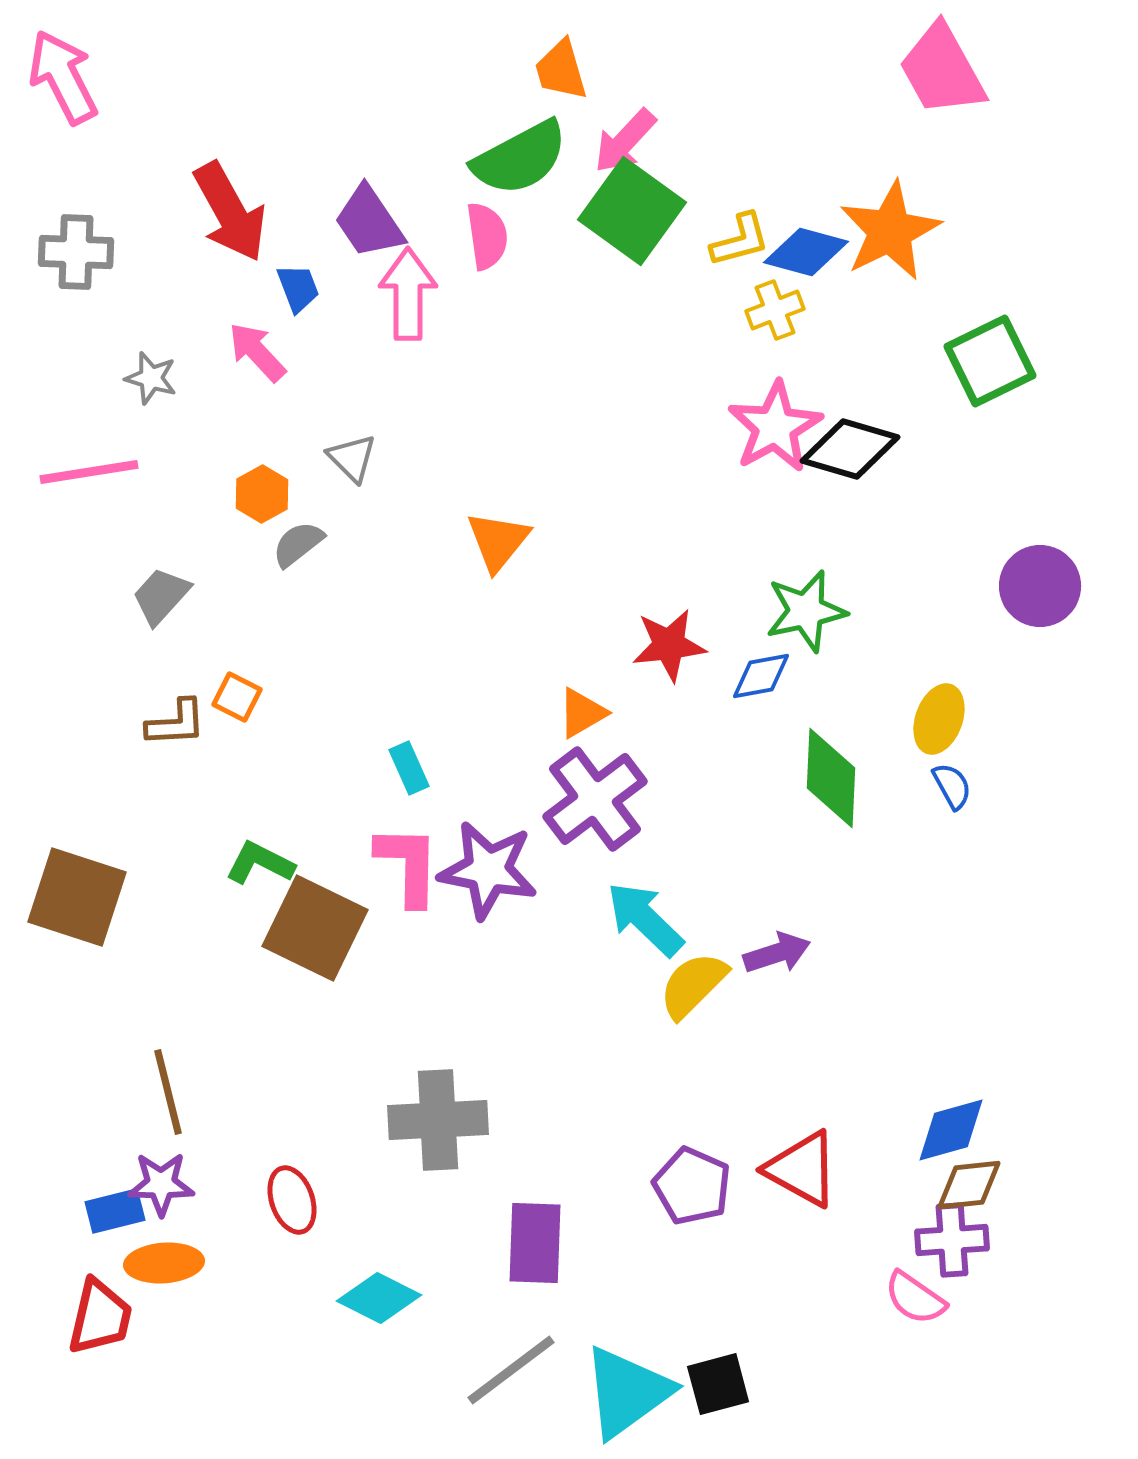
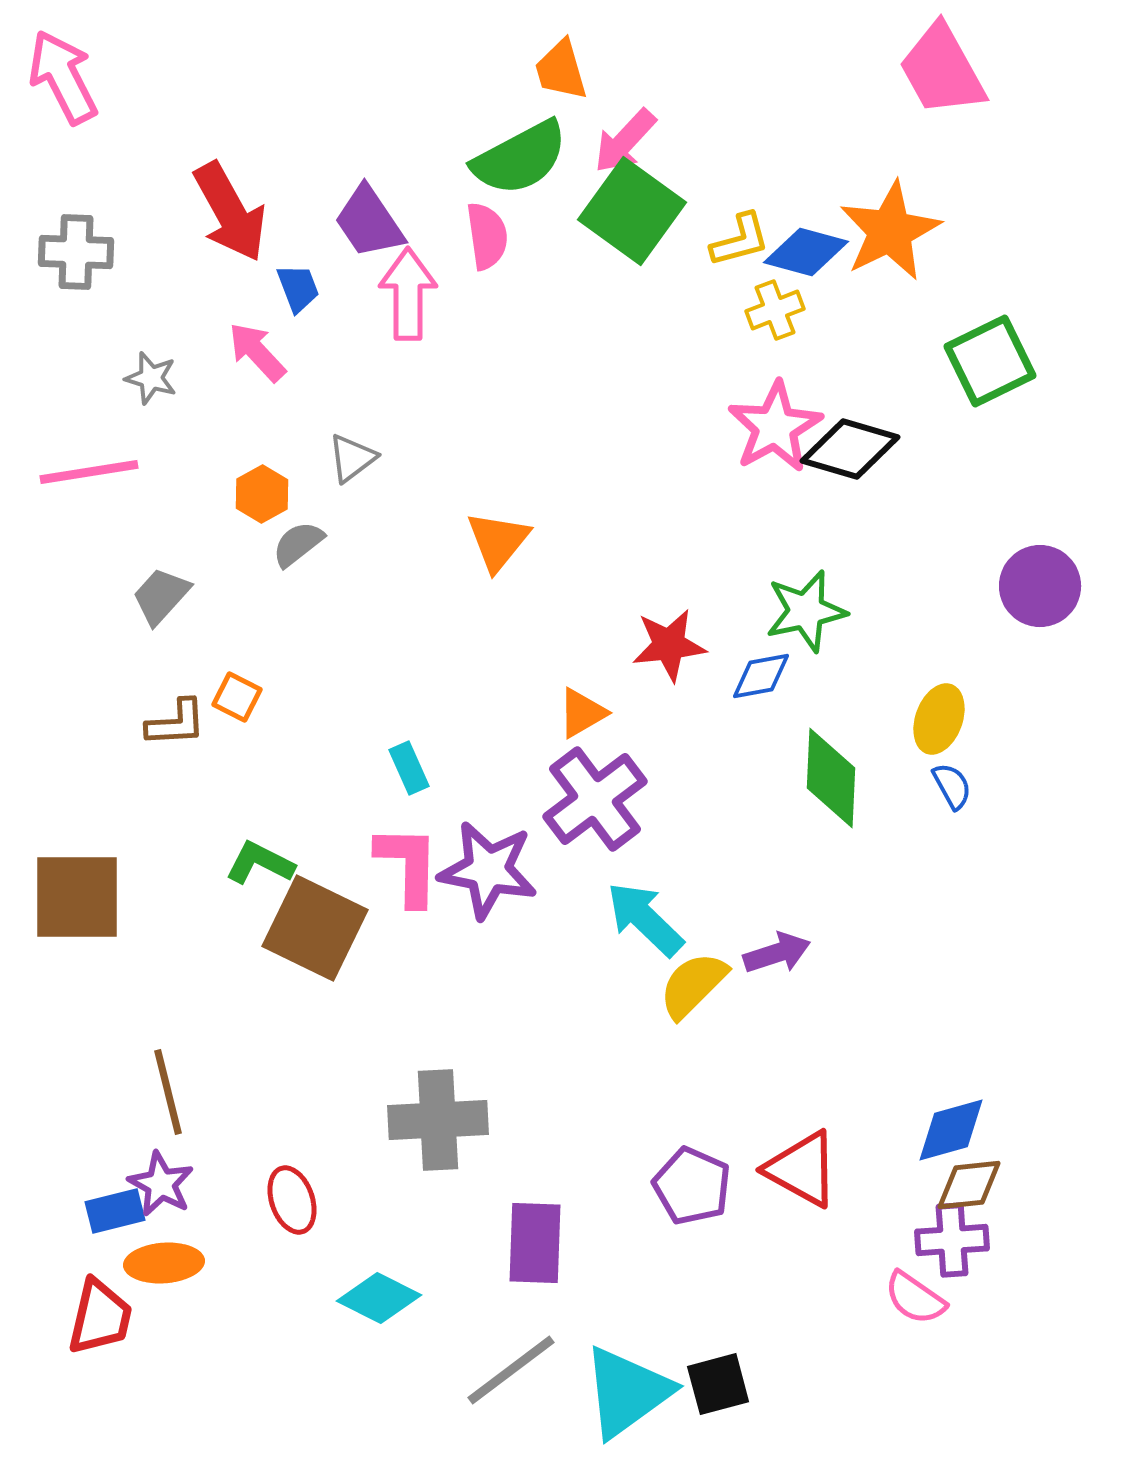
gray triangle at (352, 458): rotated 38 degrees clockwise
brown square at (77, 897): rotated 18 degrees counterclockwise
purple star at (161, 1184): rotated 28 degrees clockwise
